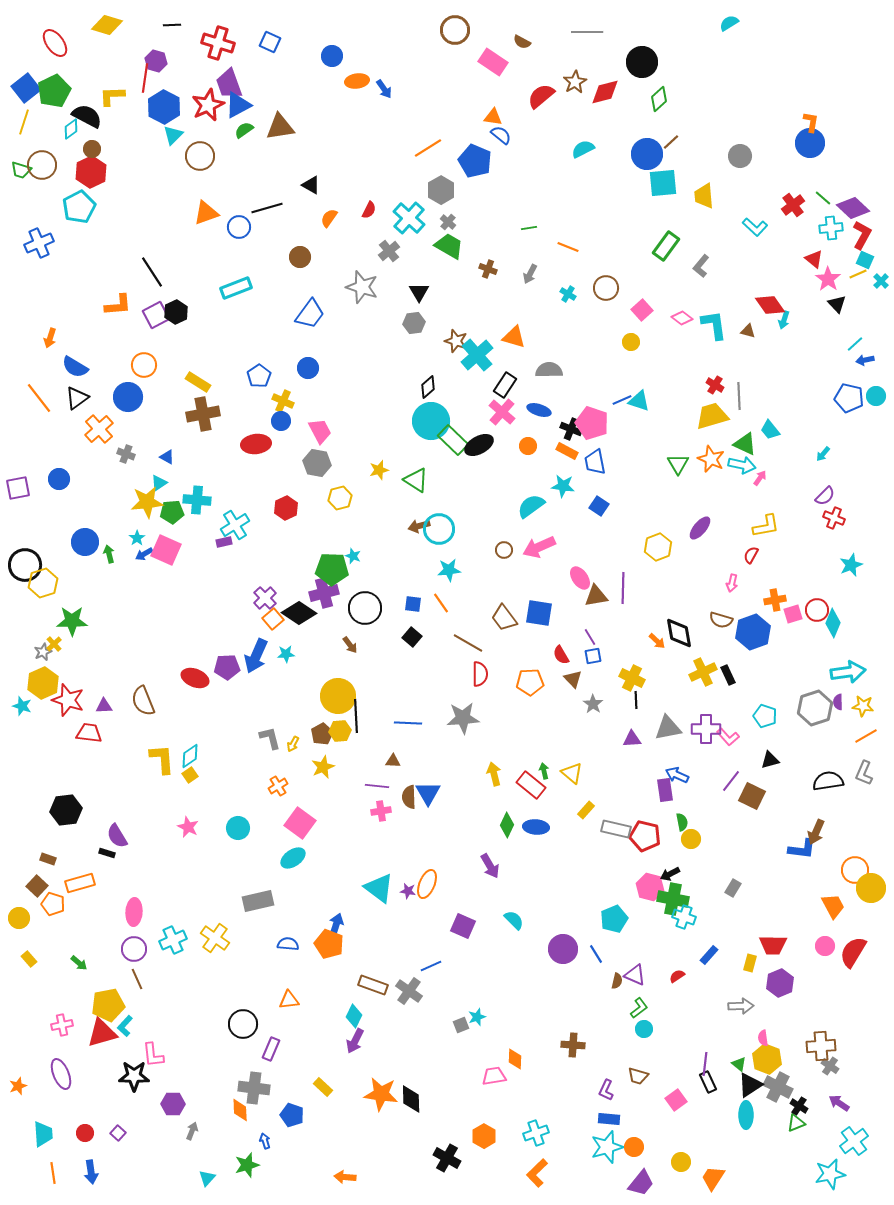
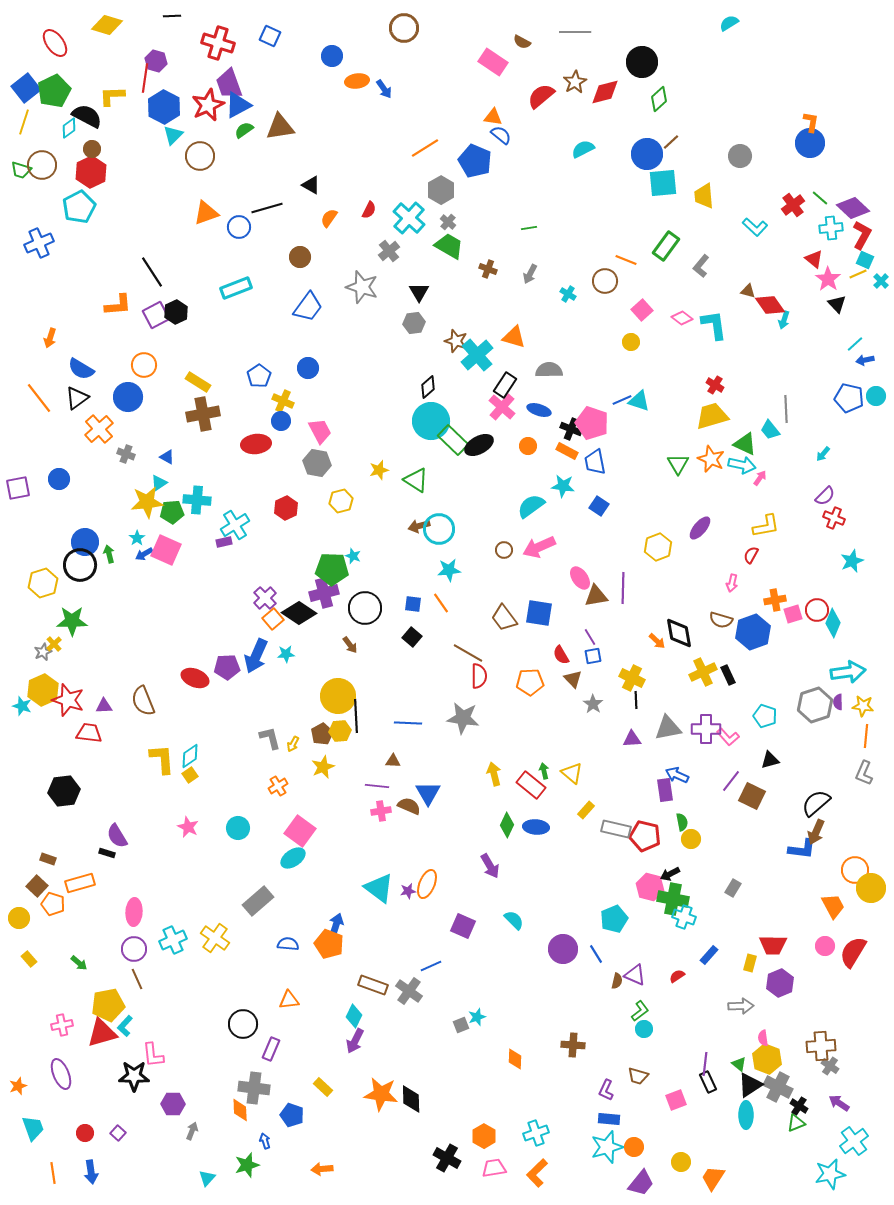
black line at (172, 25): moved 9 px up
brown circle at (455, 30): moved 51 px left, 2 px up
gray line at (587, 32): moved 12 px left
blue square at (270, 42): moved 6 px up
cyan diamond at (71, 129): moved 2 px left, 1 px up
orange line at (428, 148): moved 3 px left
green line at (823, 198): moved 3 px left
orange line at (568, 247): moved 58 px right, 13 px down
brown circle at (606, 288): moved 1 px left, 7 px up
blue trapezoid at (310, 314): moved 2 px left, 7 px up
brown triangle at (748, 331): moved 40 px up
blue semicircle at (75, 367): moved 6 px right, 2 px down
gray line at (739, 396): moved 47 px right, 13 px down
pink cross at (502, 412): moved 5 px up
yellow hexagon at (340, 498): moved 1 px right, 3 px down
black circle at (25, 565): moved 55 px right
cyan star at (851, 565): moved 1 px right, 4 px up
brown line at (468, 643): moved 10 px down
red semicircle at (480, 674): moved 1 px left, 2 px down
yellow hexagon at (43, 683): moved 7 px down
gray hexagon at (815, 708): moved 3 px up
gray star at (463, 718): rotated 12 degrees clockwise
orange line at (866, 736): rotated 55 degrees counterclockwise
black semicircle at (828, 781): moved 12 px left, 22 px down; rotated 32 degrees counterclockwise
brown semicircle at (409, 797): moved 9 px down; rotated 115 degrees clockwise
black hexagon at (66, 810): moved 2 px left, 19 px up
pink square at (300, 823): moved 8 px down
purple star at (408, 891): rotated 21 degrees counterclockwise
gray rectangle at (258, 901): rotated 28 degrees counterclockwise
green L-shape at (639, 1008): moved 1 px right, 3 px down
pink trapezoid at (494, 1076): moved 92 px down
pink square at (676, 1100): rotated 15 degrees clockwise
cyan trapezoid at (43, 1134): moved 10 px left, 6 px up; rotated 16 degrees counterclockwise
orange arrow at (345, 1177): moved 23 px left, 8 px up; rotated 10 degrees counterclockwise
